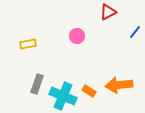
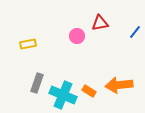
red triangle: moved 8 px left, 11 px down; rotated 18 degrees clockwise
gray rectangle: moved 1 px up
cyan cross: moved 1 px up
